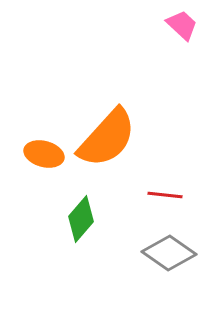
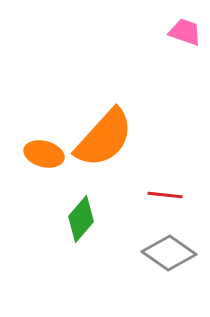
pink trapezoid: moved 3 px right, 7 px down; rotated 24 degrees counterclockwise
orange semicircle: moved 3 px left
